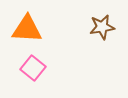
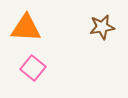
orange triangle: moved 1 px left, 1 px up
